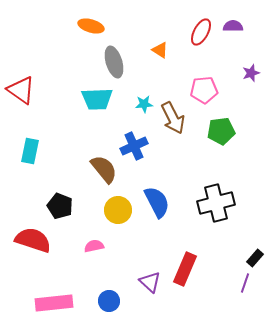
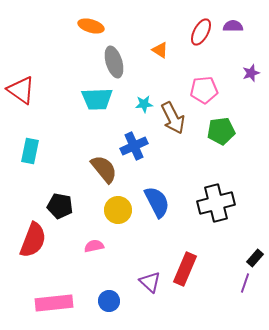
black pentagon: rotated 10 degrees counterclockwise
red semicircle: rotated 93 degrees clockwise
